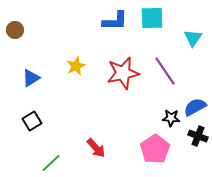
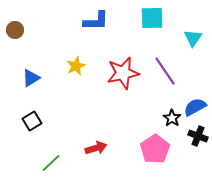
blue L-shape: moved 19 px left
black star: moved 1 px right; rotated 30 degrees clockwise
red arrow: rotated 65 degrees counterclockwise
